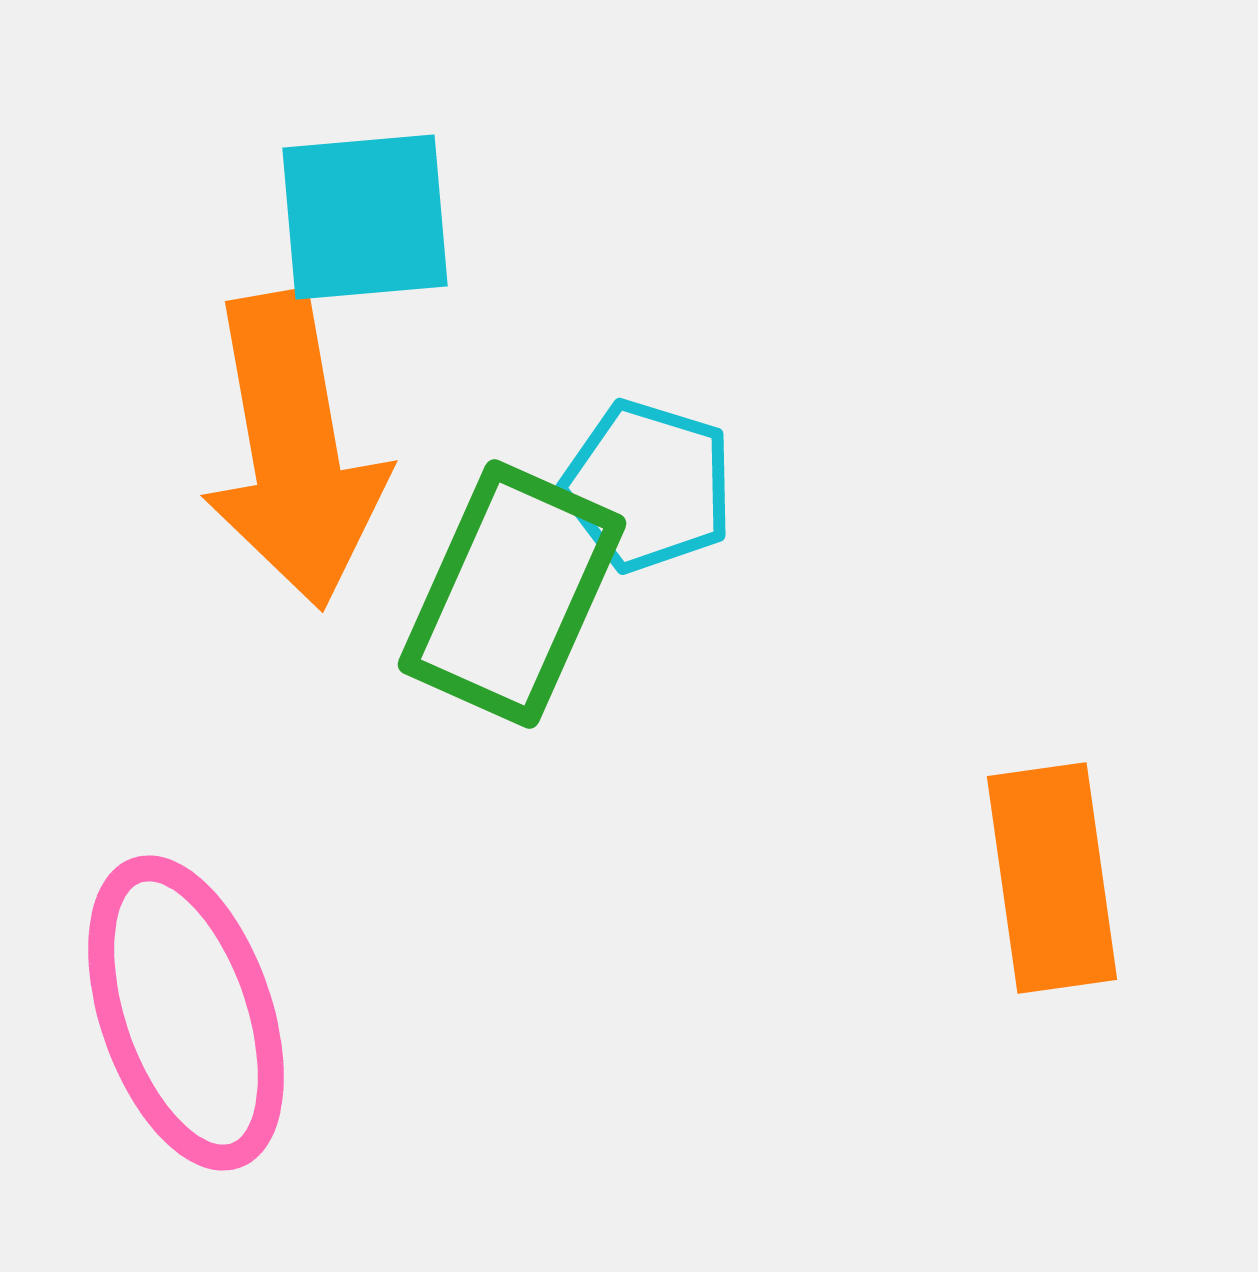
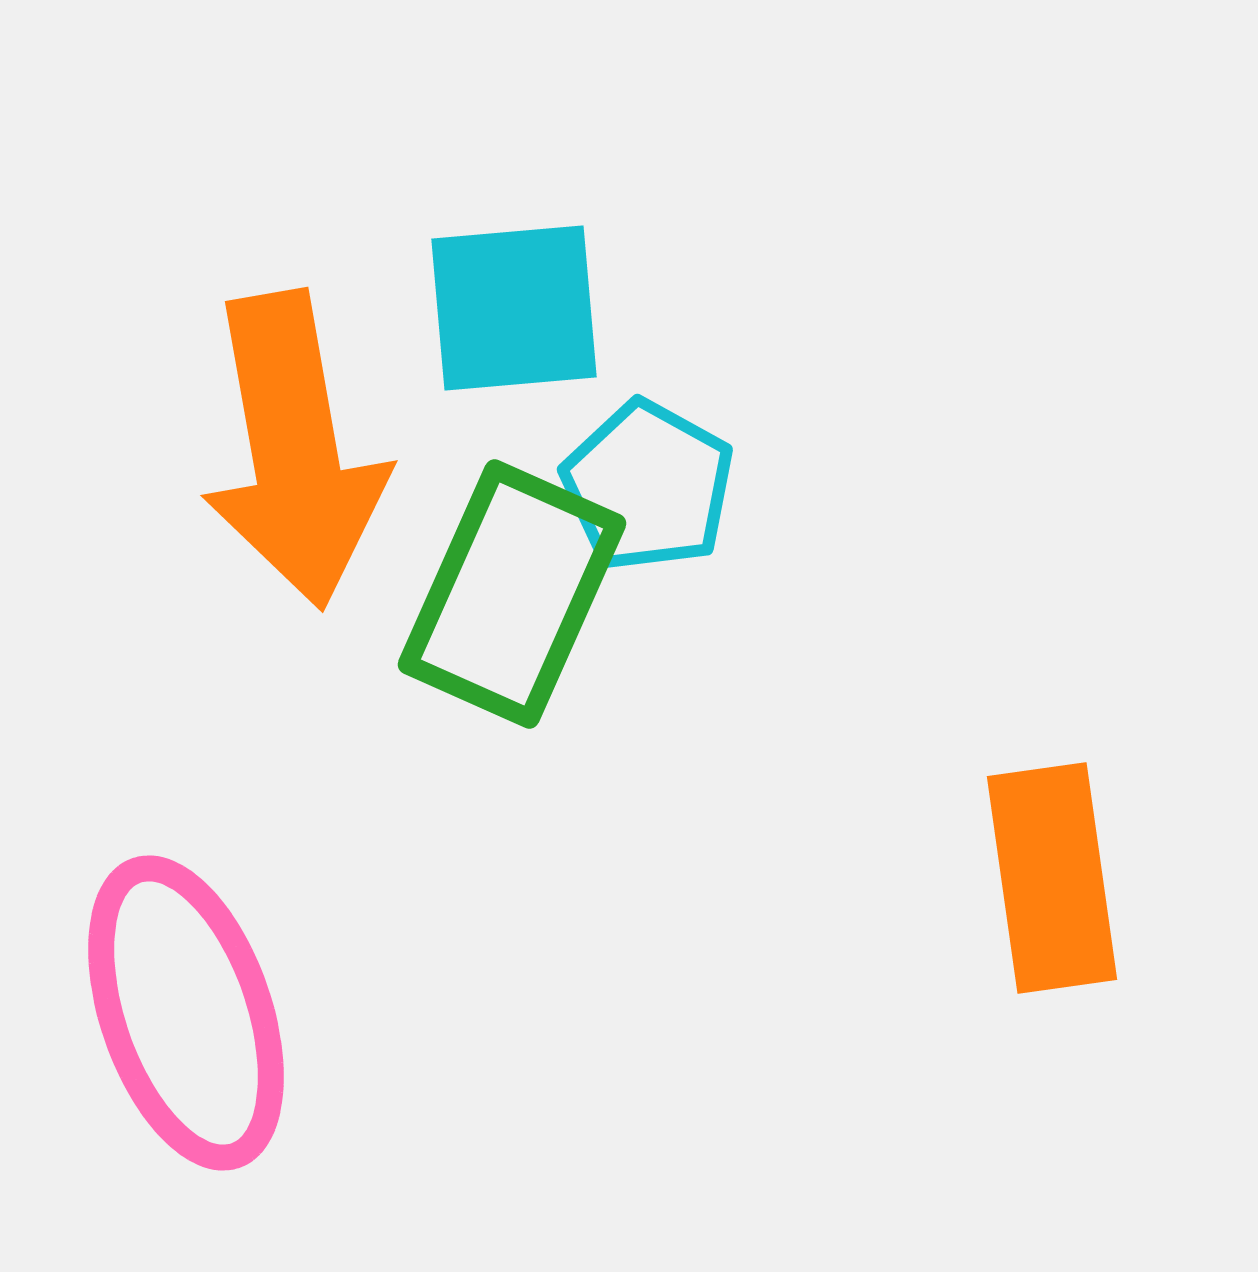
cyan square: moved 149 px right, 91 px down
cyan pentagon: rotated 12 degrees clockwise
